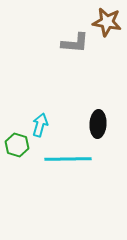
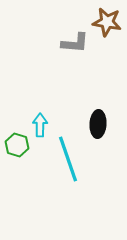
cyan arrow: rotated 15 degrees counterclockwise
cyan line: rotated 72 degrees clockwise
